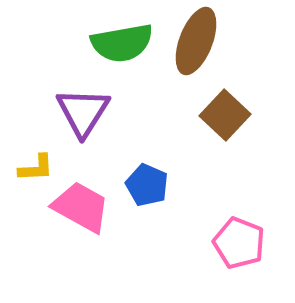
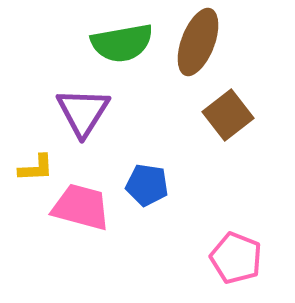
brown ellipse: moved 2 px right, 1 px down
brown square: moved 3 px right; rotated 9 degrees clockwise
blue pentagon: rotated 15 degrees counterclockwise
pink trapezoid: rotated 14 degrees counterclockwise
pink pentagon: moved 3 px left, 15 px down
